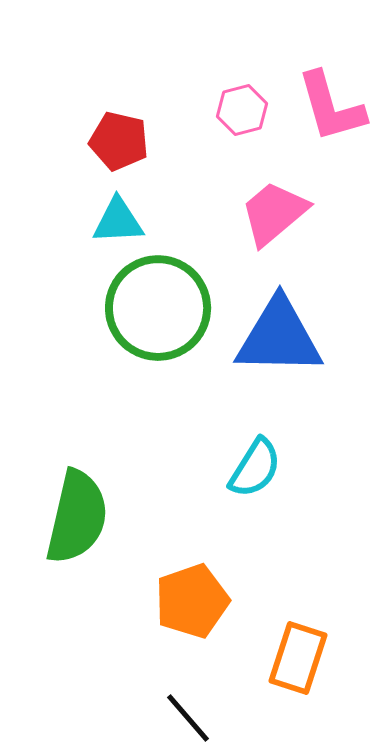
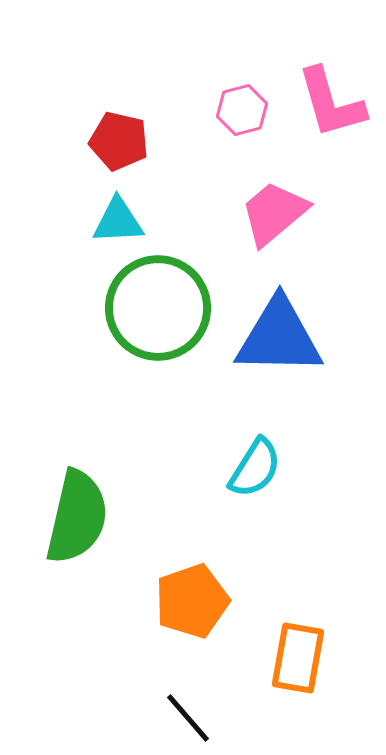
pink L-shape: moved 4 px up
orange rectangle: rotated 8 degrees counterclockwise
